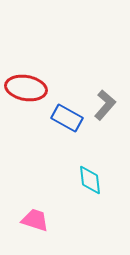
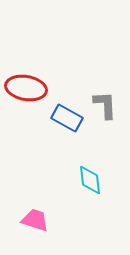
gray L-shape: rotated 44 degrees counterclockwise
